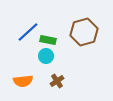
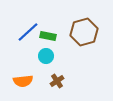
green rectangle: moved 4 px up
